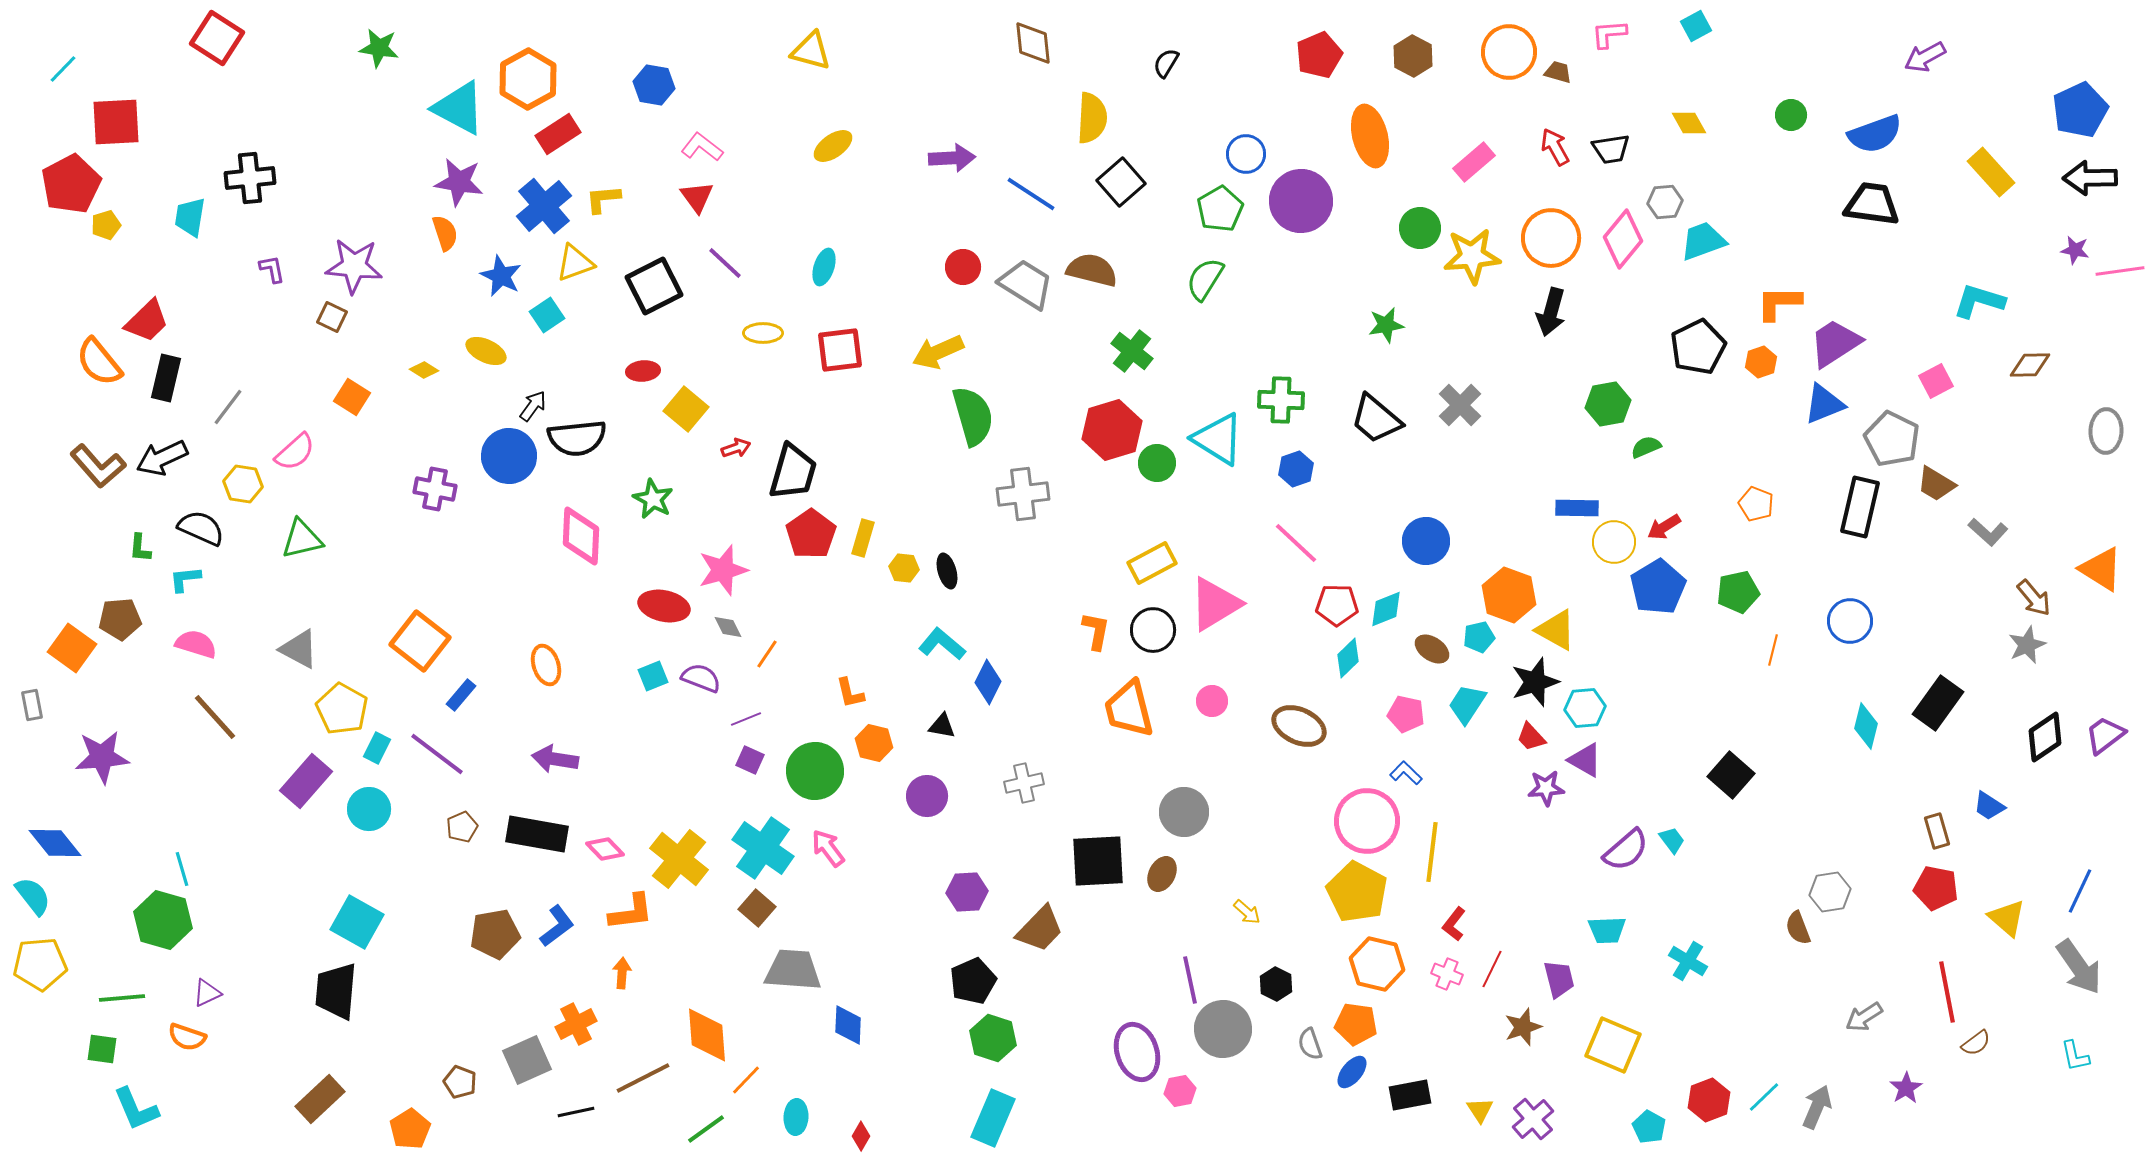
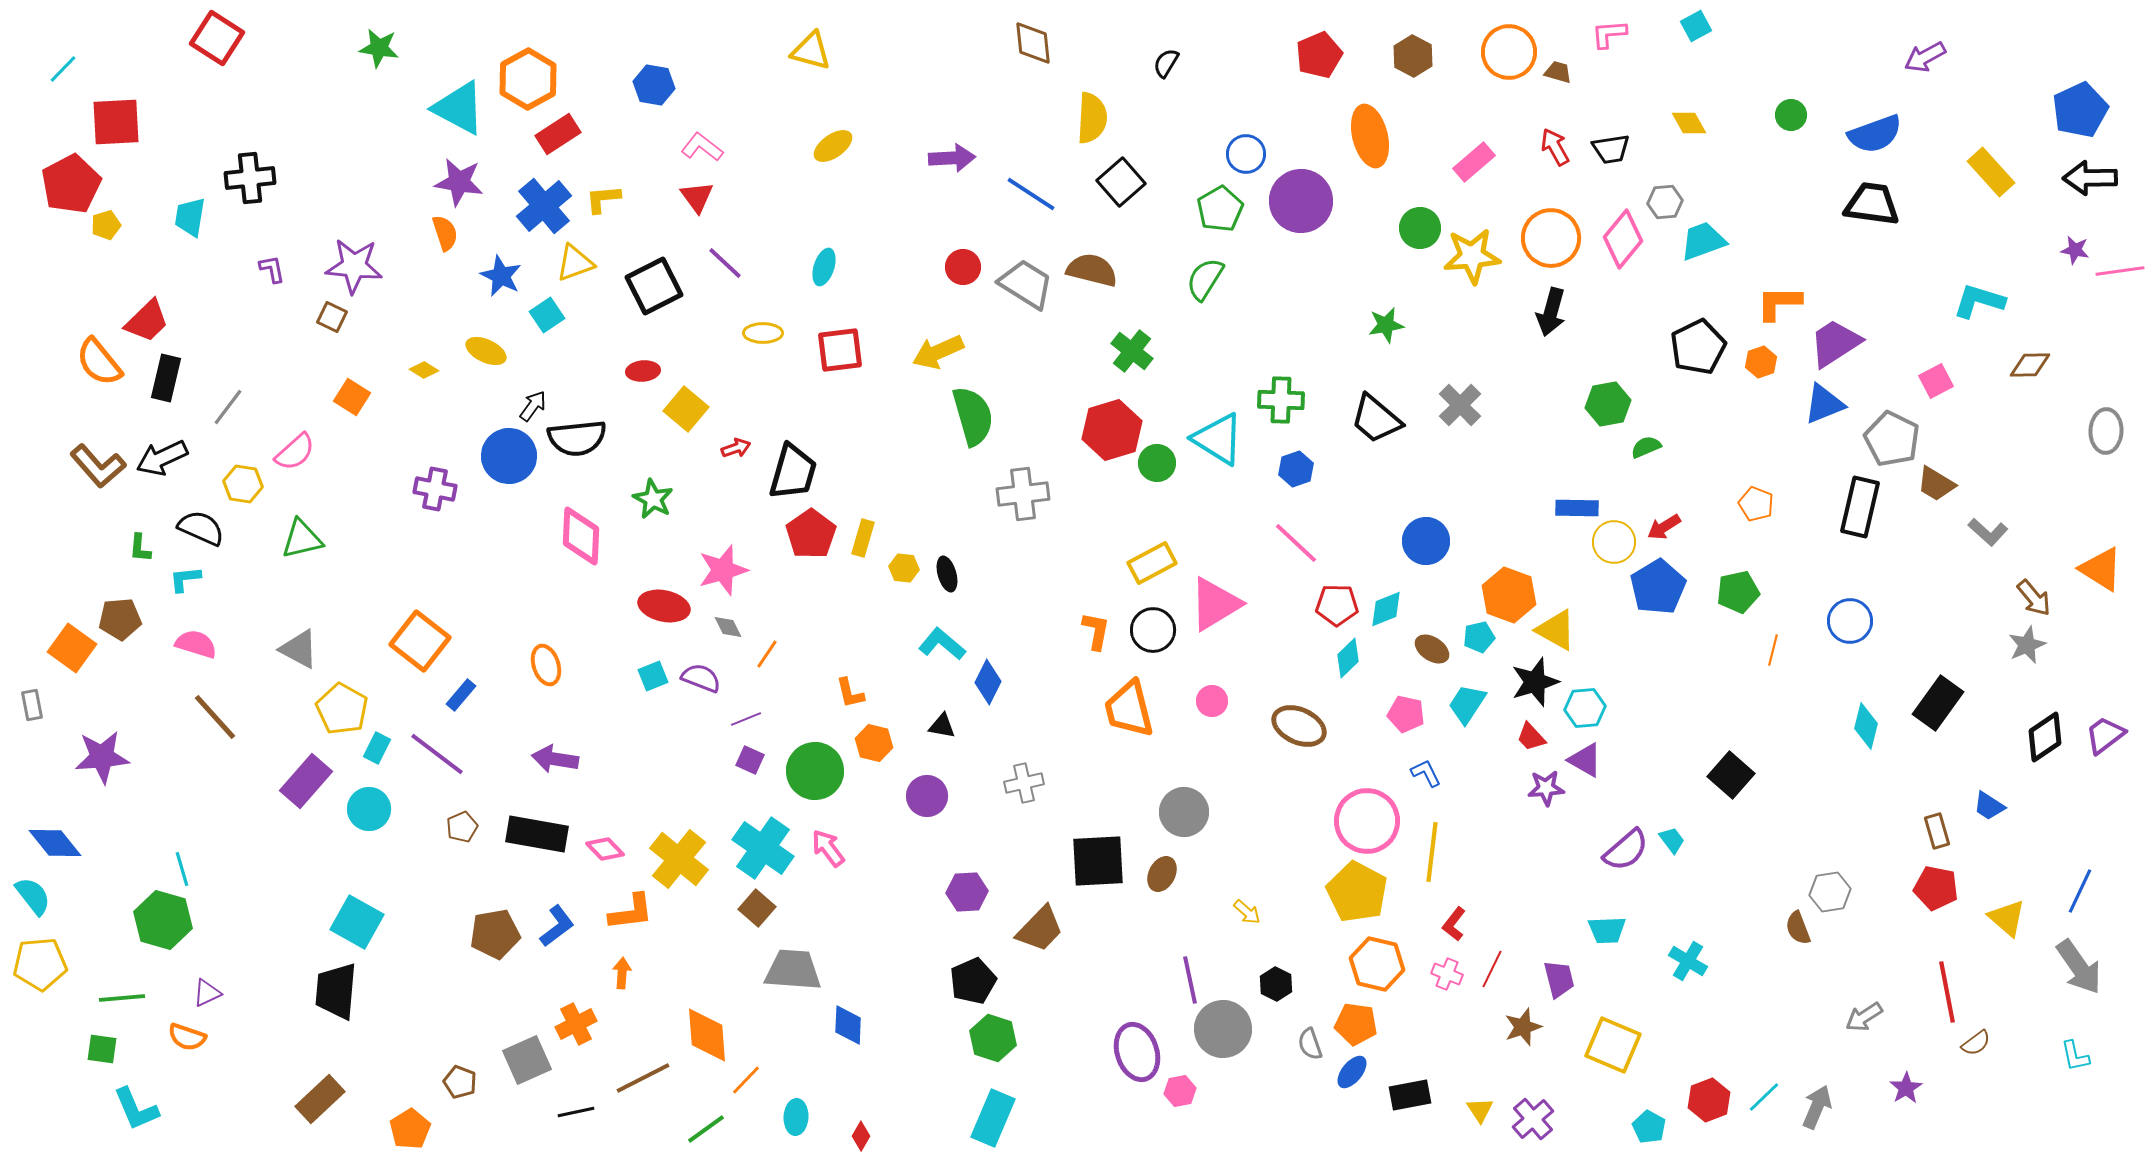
black ellipse at (947, 571): moved 3 px down
blue L-shape at (1406, 773): moved 20 px right; rotated 20 degrees clockwise
